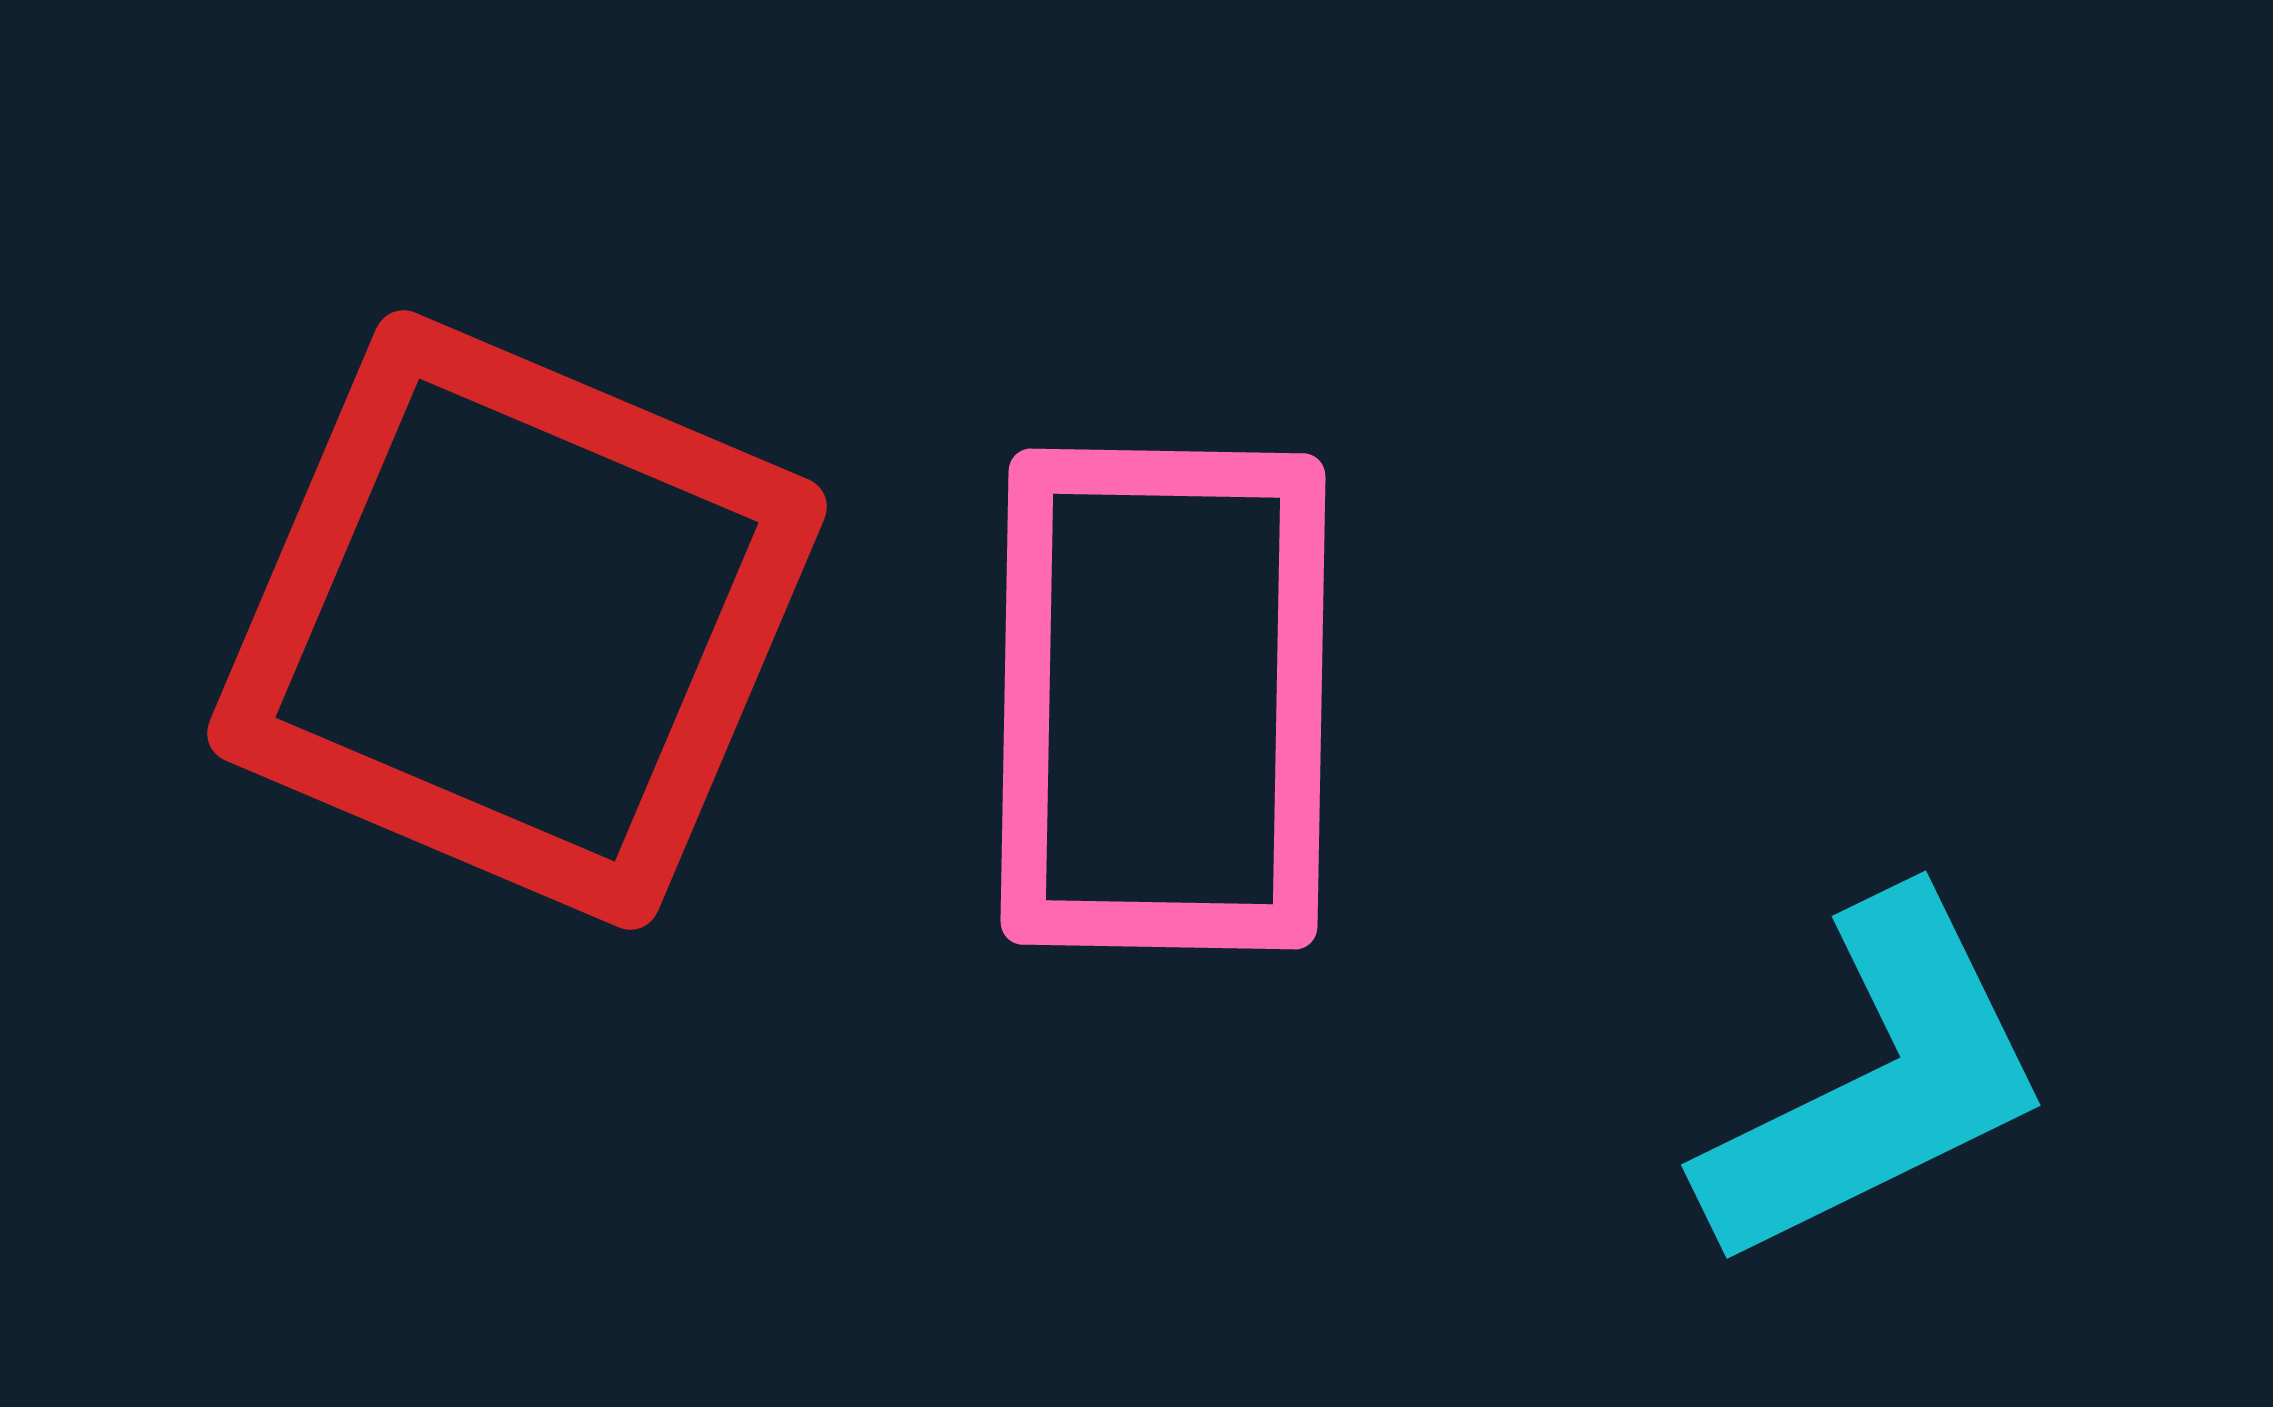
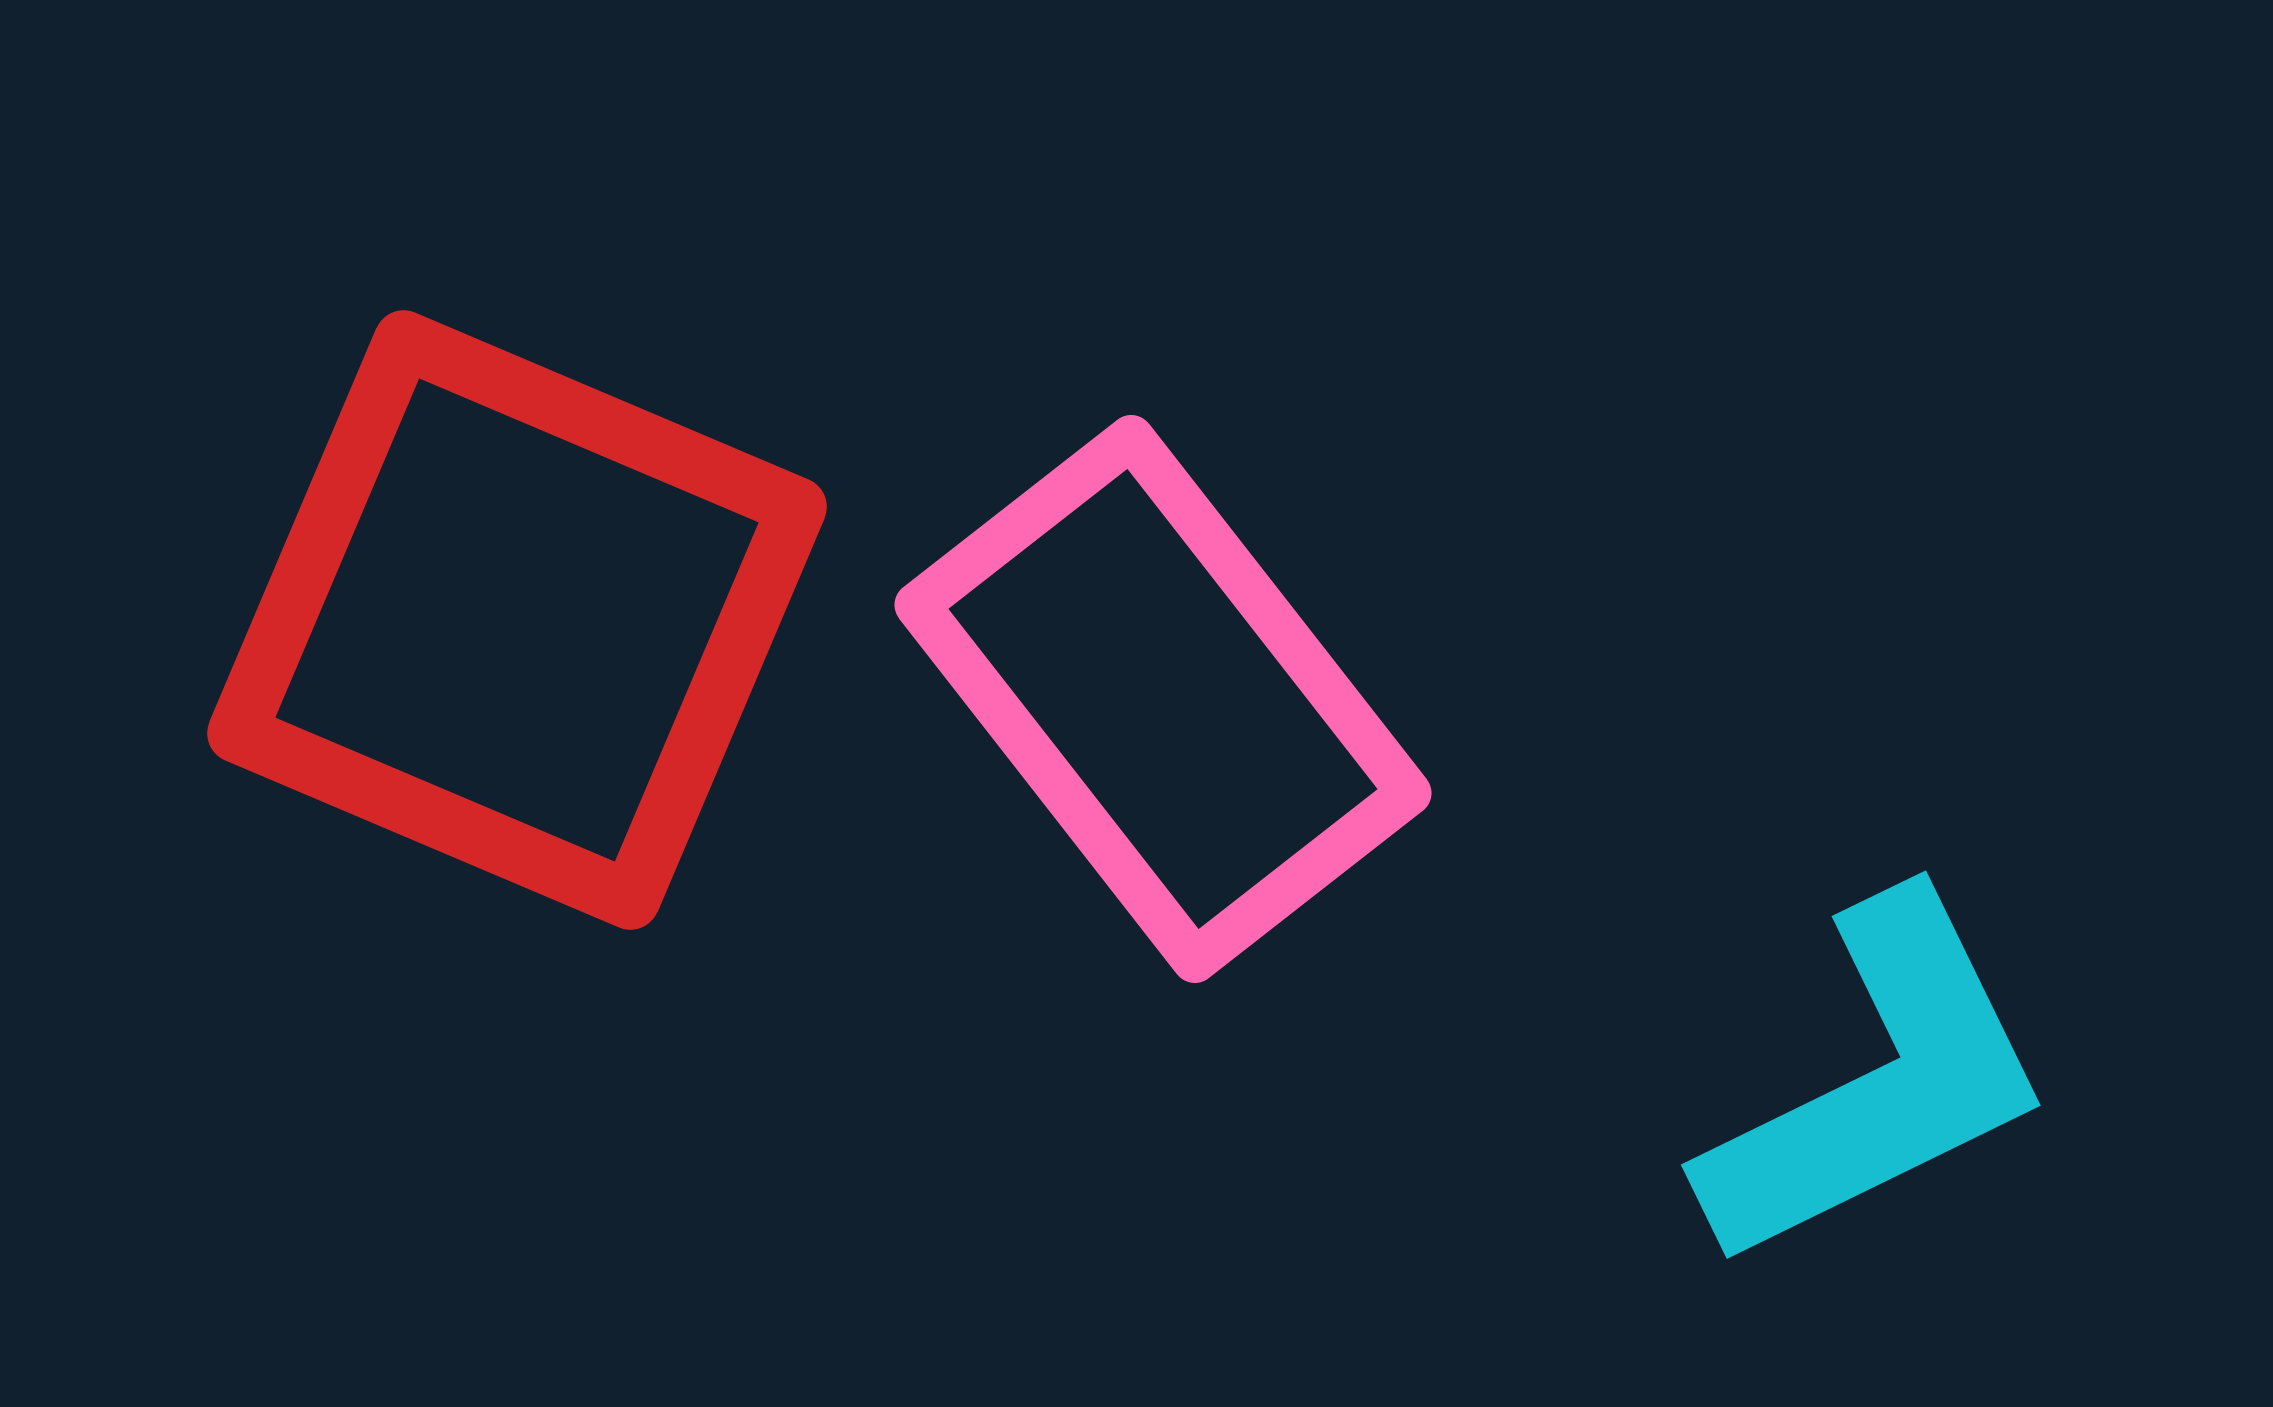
pink rectangle: rotated 39 degrees counterclockwise
